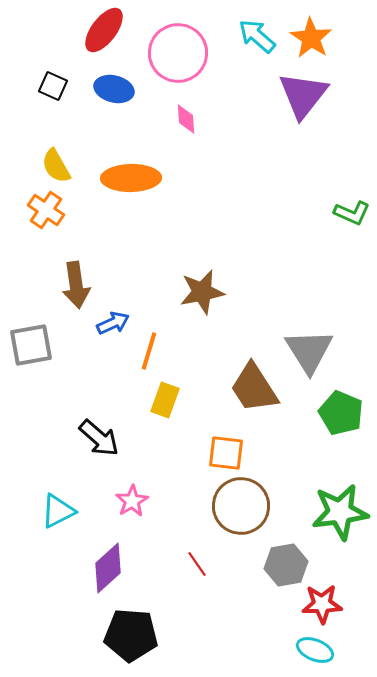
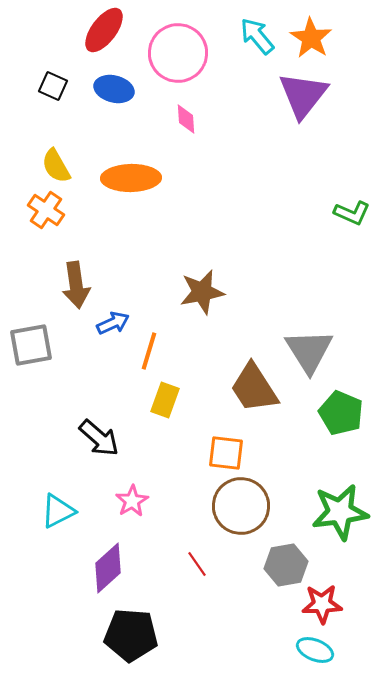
cyan arrow: rotated 9 degrees clockwise
